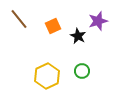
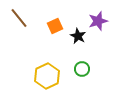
brown line: moved 1 px up
orange square: moved 2 px right
green circle: moved 2 px up
